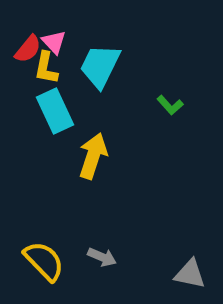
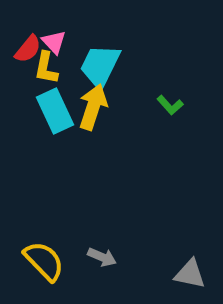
yellow arrow: moved 49 px up
